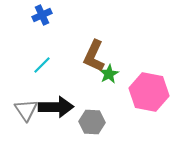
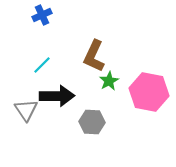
green star: moved 7 px down
black arrow: moved 1 px right, 11 px up
